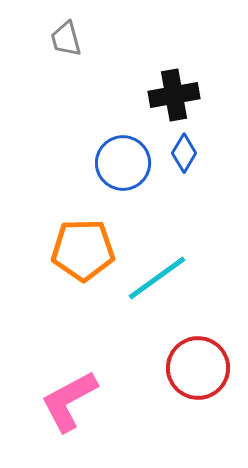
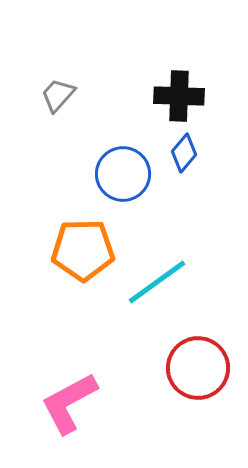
gray trapezoid: moved 8 px left, 56 px down; rotated 57 degrees clockwise
black cross: moved 5 px right, 1 px down; rotated 12 degrees clockwise
blue diamond: rotated 9 degrees clockwise
blue circle: moved 11 px down
cyan line: moved 4 px down
pink L-shape: moved 2 px down
